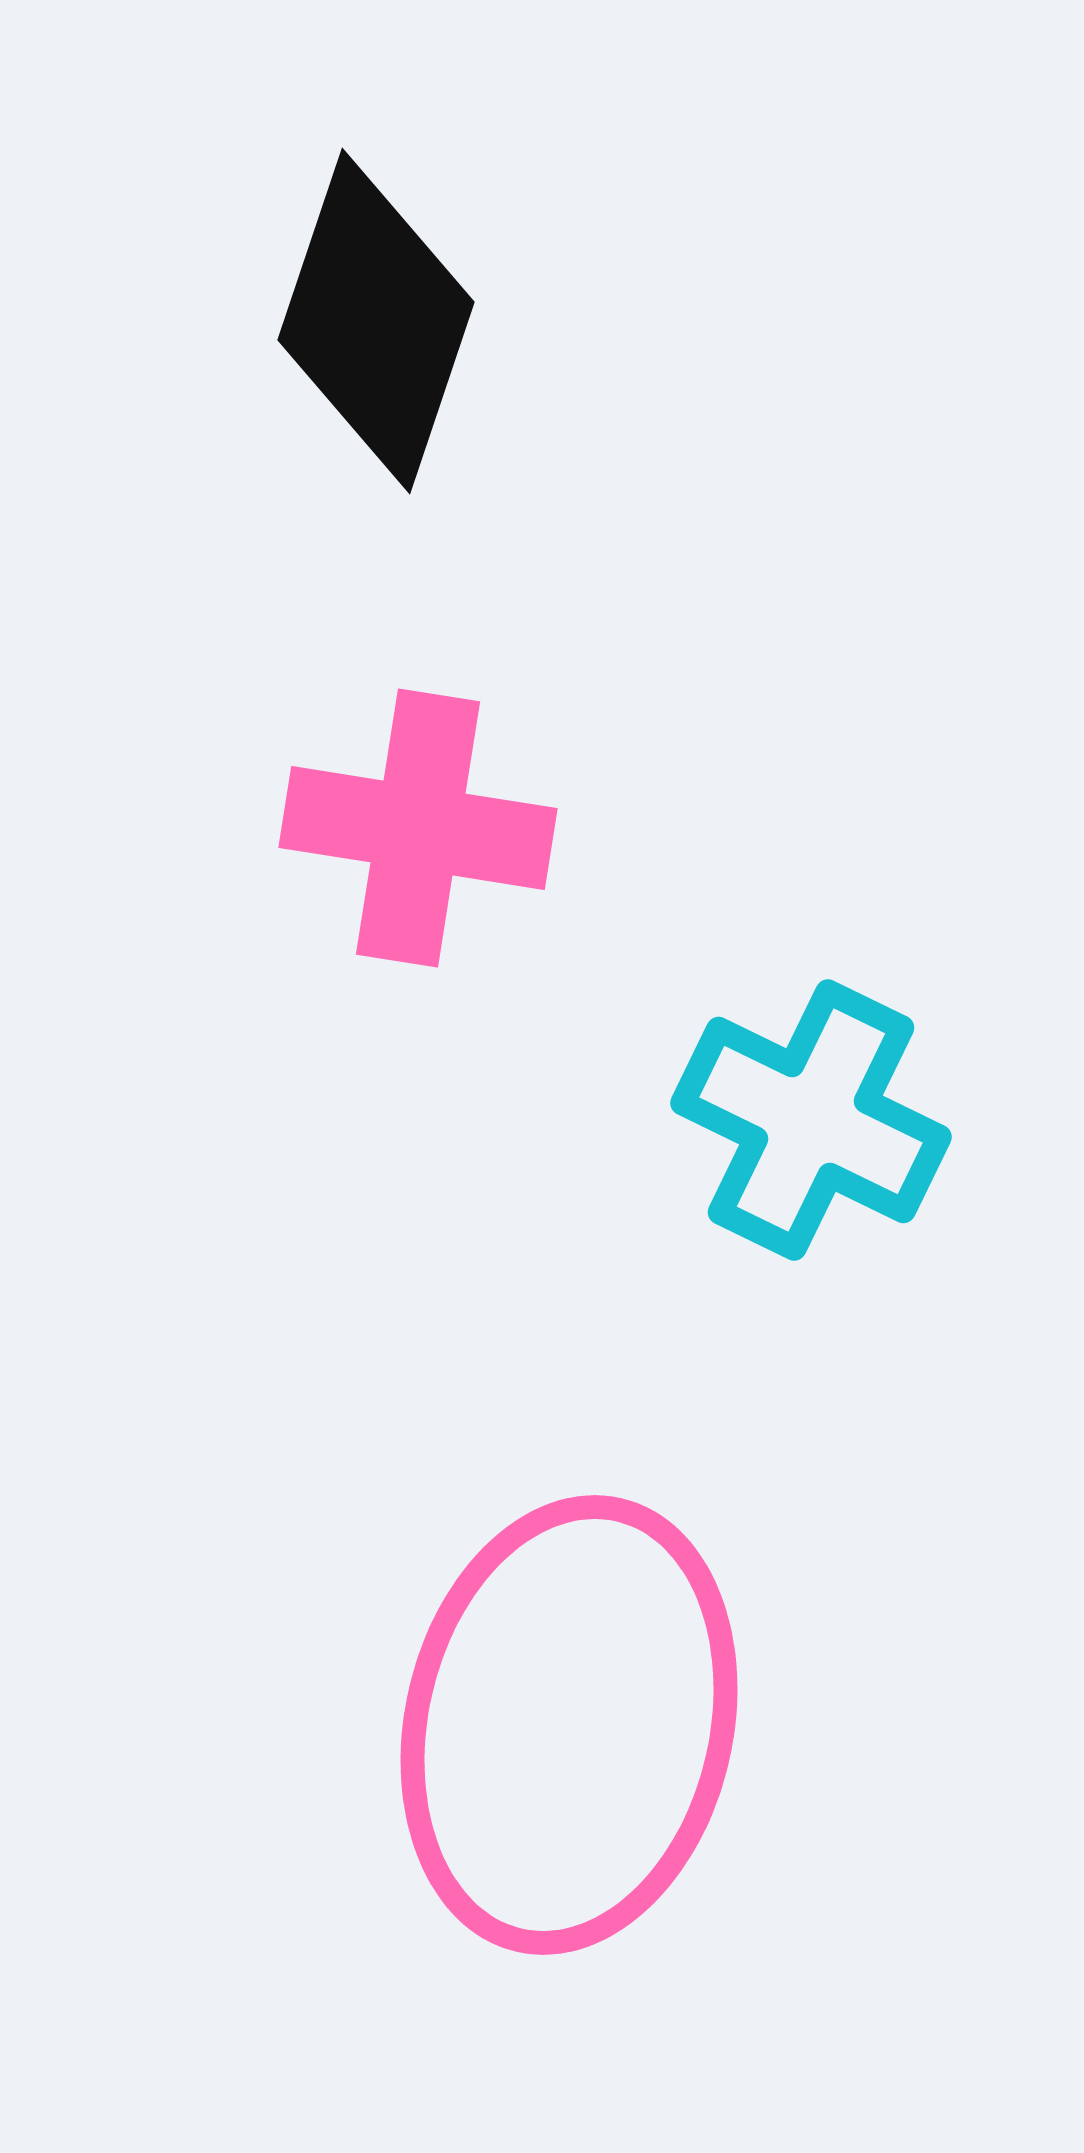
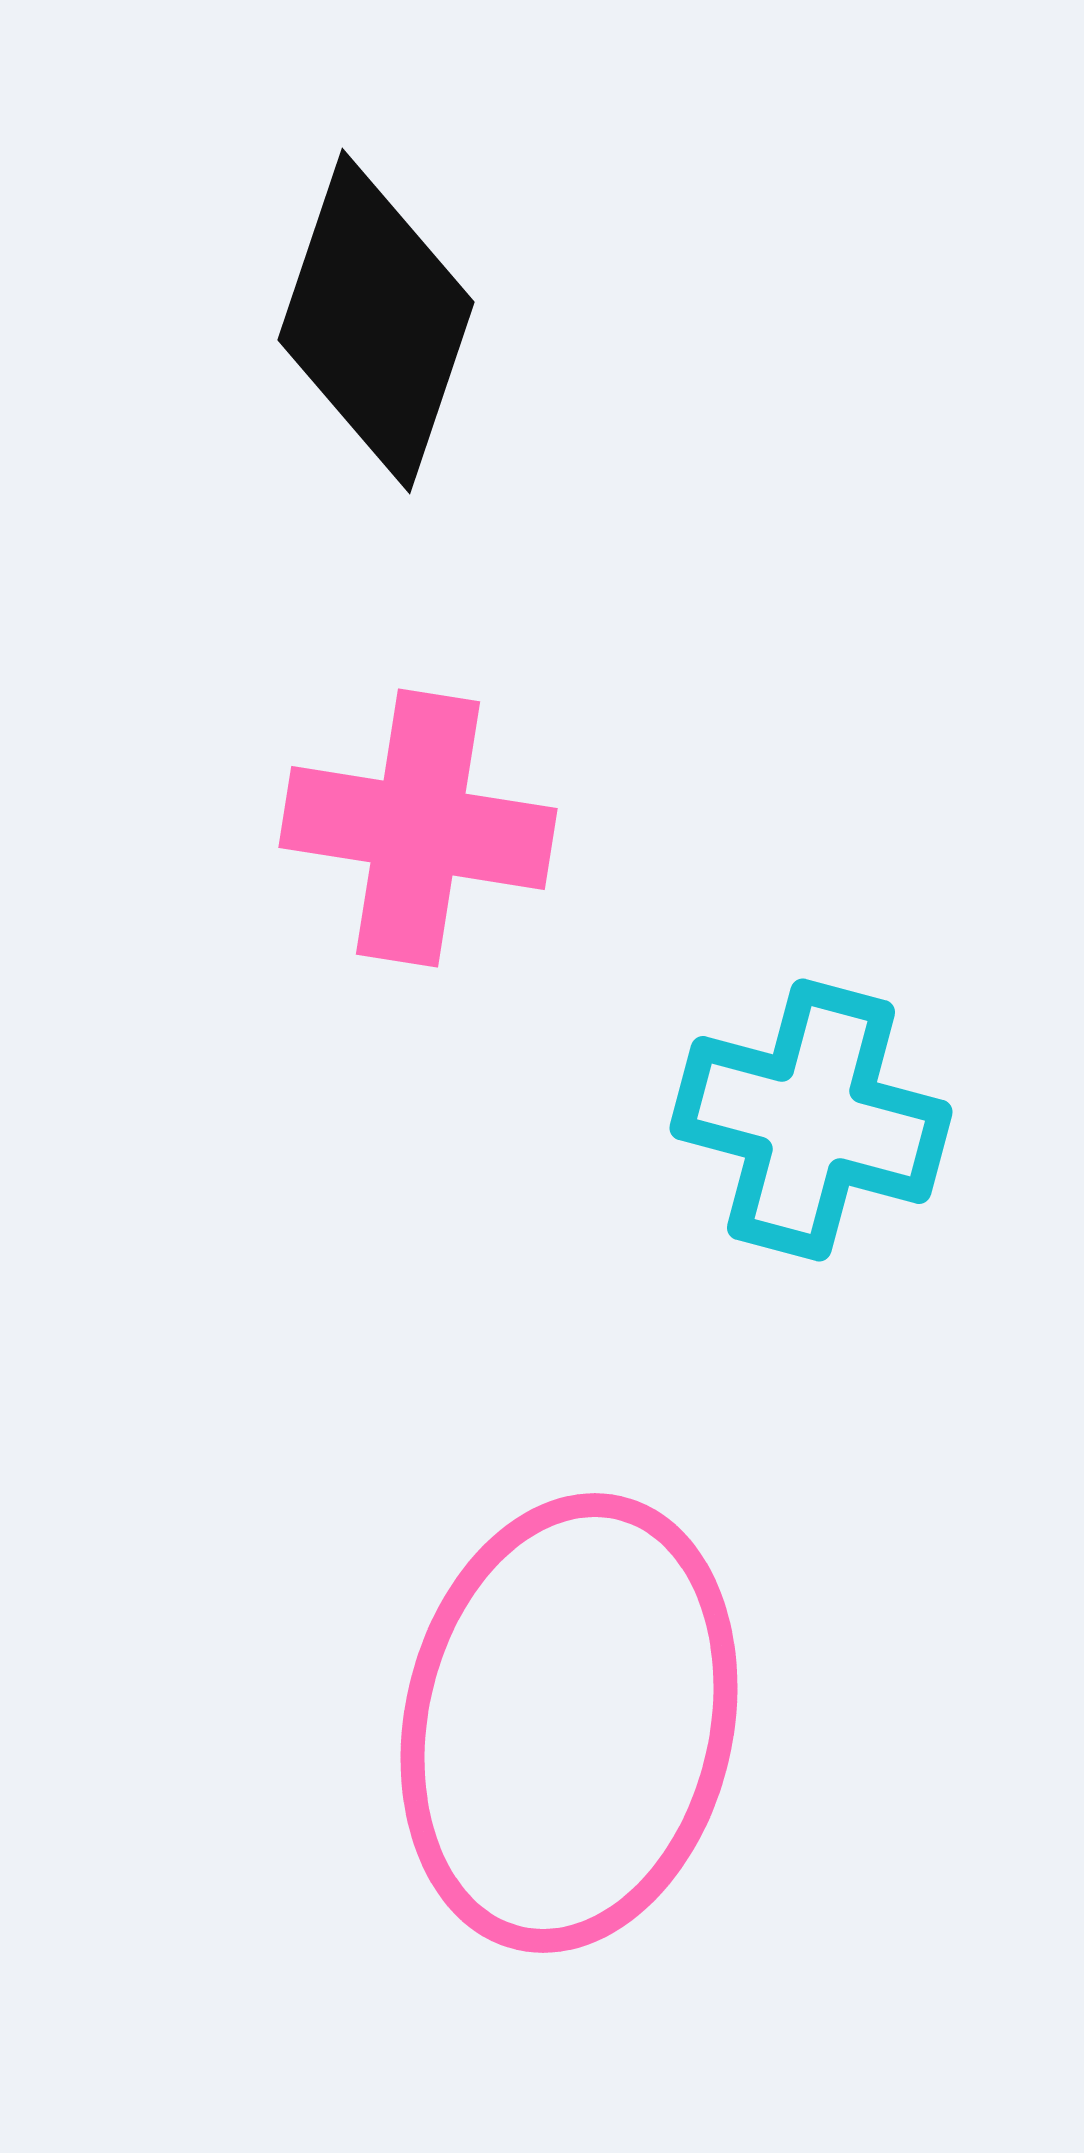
cyan cross: rotated 11 degrees counterclockwise
pink ellipse: moved 2 px up
